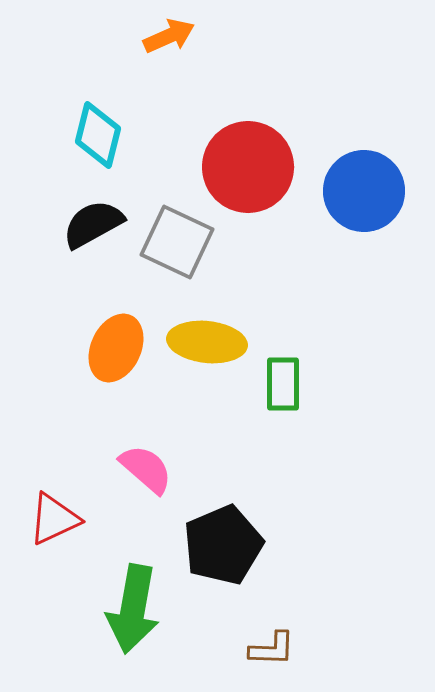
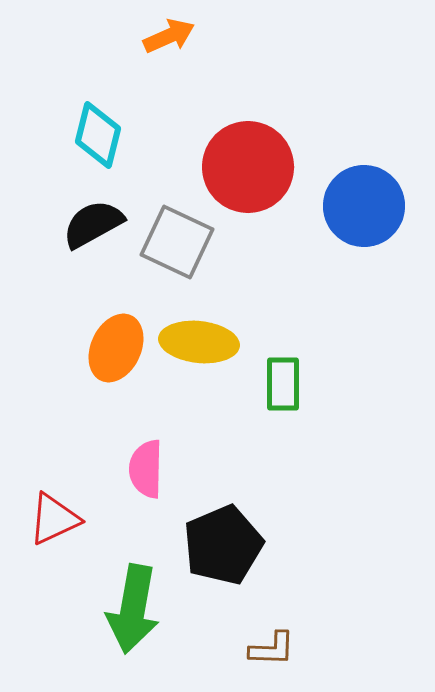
blue circle: moved 15 px down
yellow ellipse: moved 8 px left
pink semicircle: rotated 130 degrees counterclockwise
